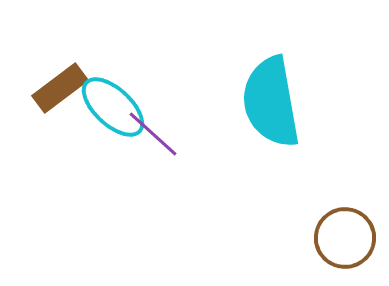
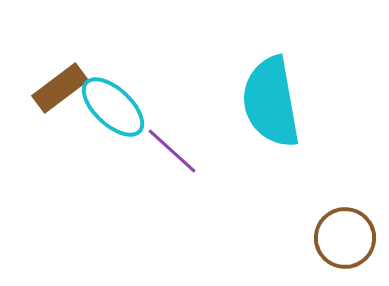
purple line: moved 19 px right, 17 px down
